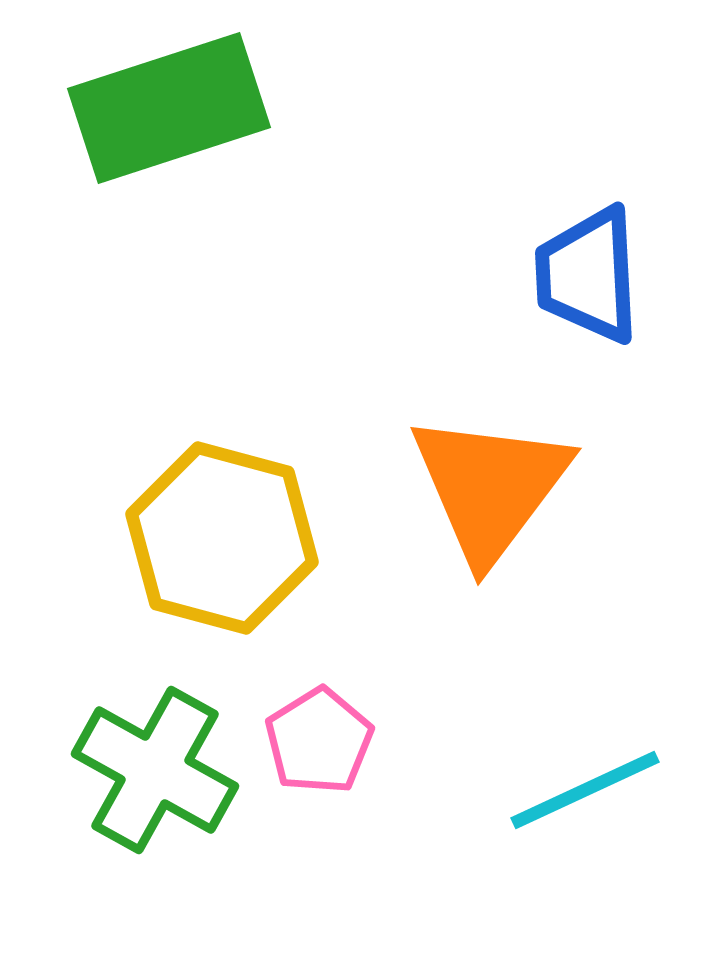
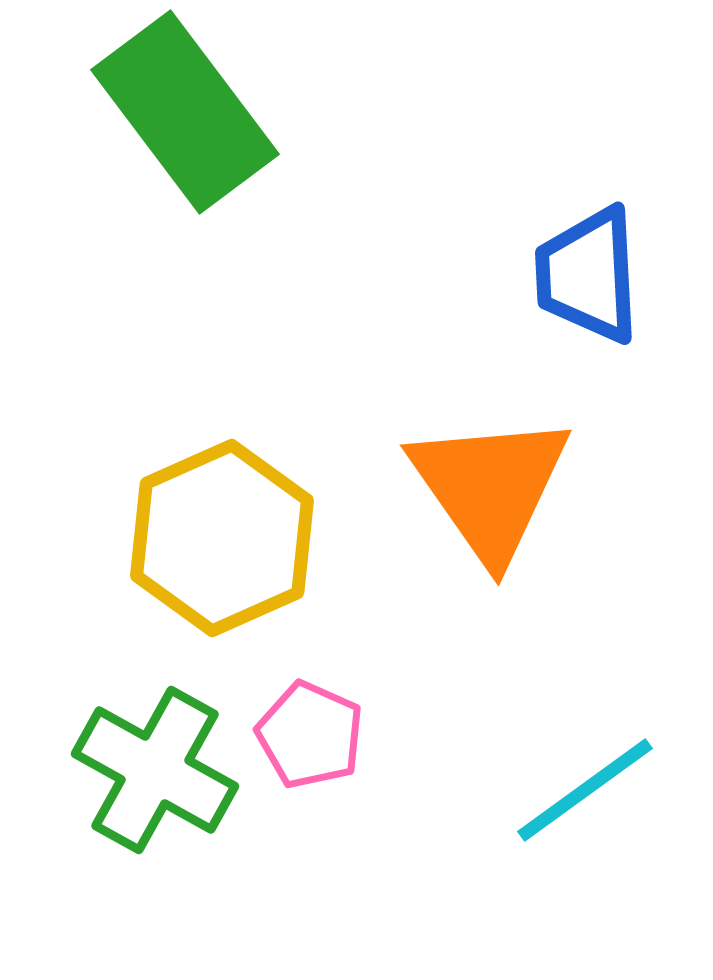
green rectangle: moved 16 px right, 4 px down; rotated 71 degrees clockwise
orange triangle: rotated 12 degrees counterclockwise
yellow hexagon: rotated 21 degrees clockwise
pink pentagon: moved 9 px left, 6 px up; rotated 16 degrees counterclockwise
cyan line: rotated 11 degrees counterclockwise
